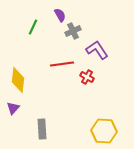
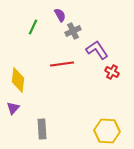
red cross: moved 25 px right, 5 px up
yellow hexagon: moved 3 px right
